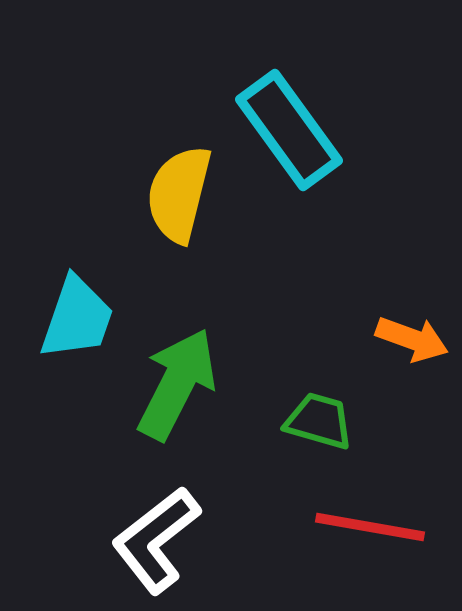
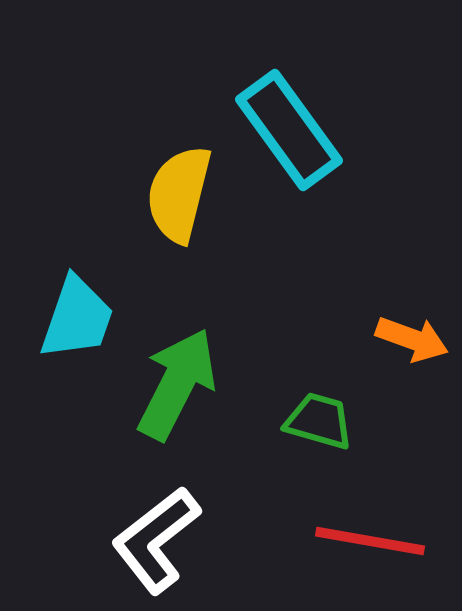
red line: moved 14 px down
